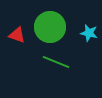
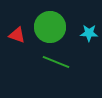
cyan star: rotated 12 degrees counterclockwise
